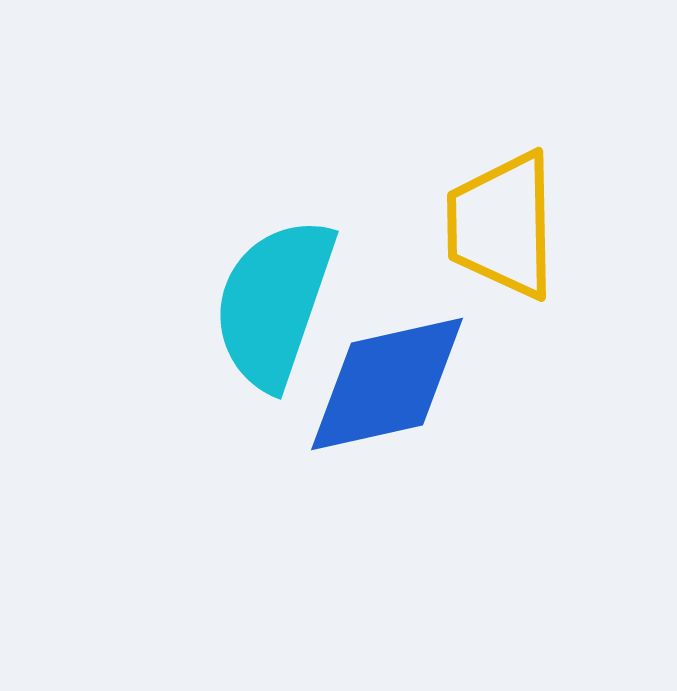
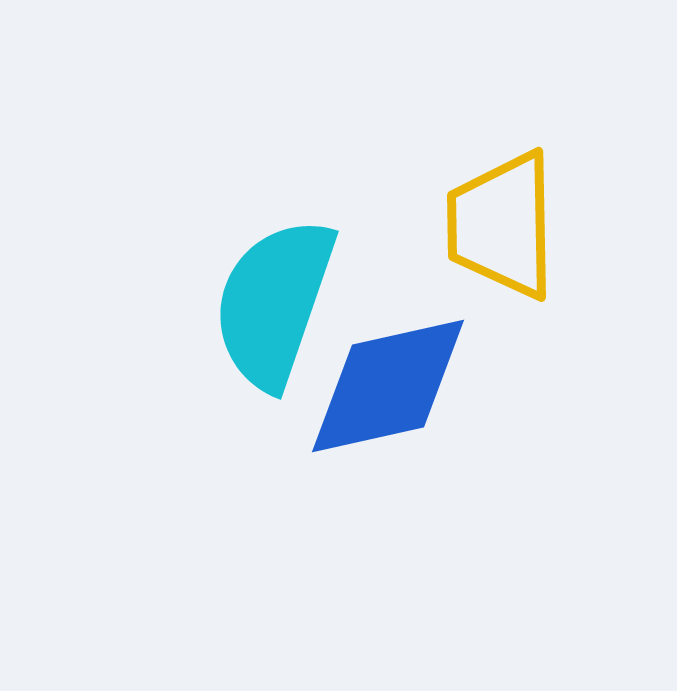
blue diamond: moved 1 px right, 2 px down
